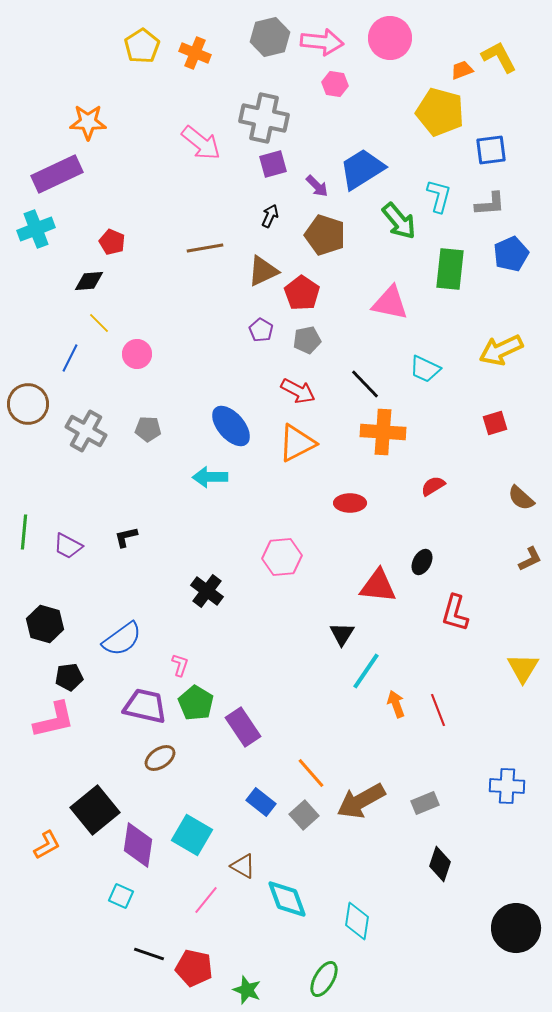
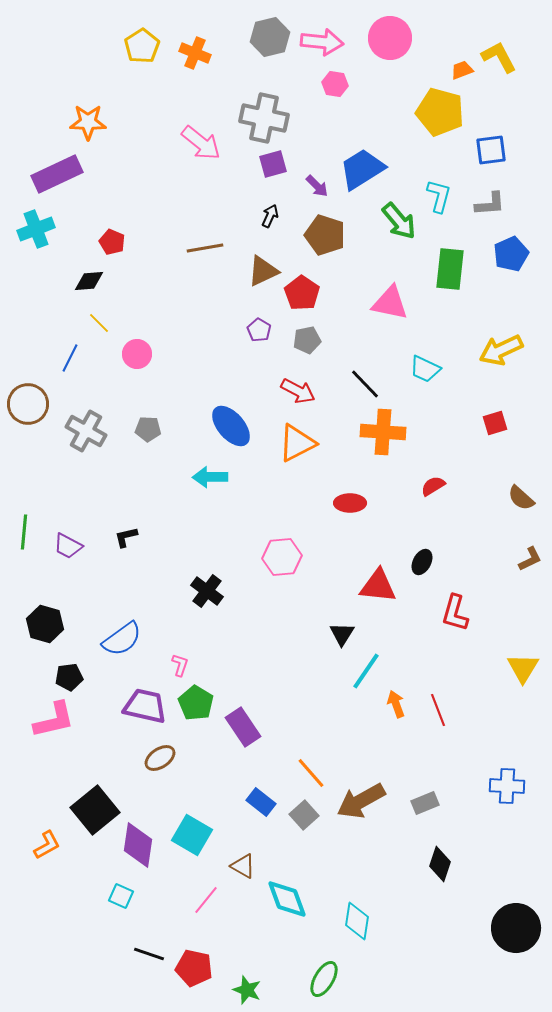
purple pentagon at (261, 330): moved 2 px left
